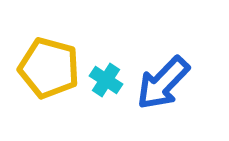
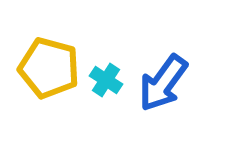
blue arrow: rotated 8 degrees counterclockwise
